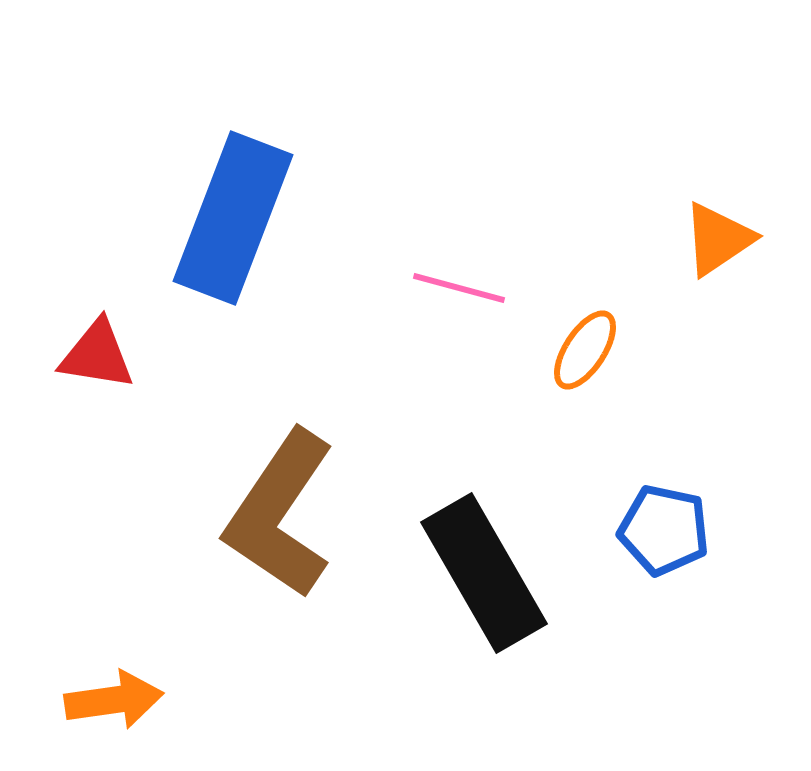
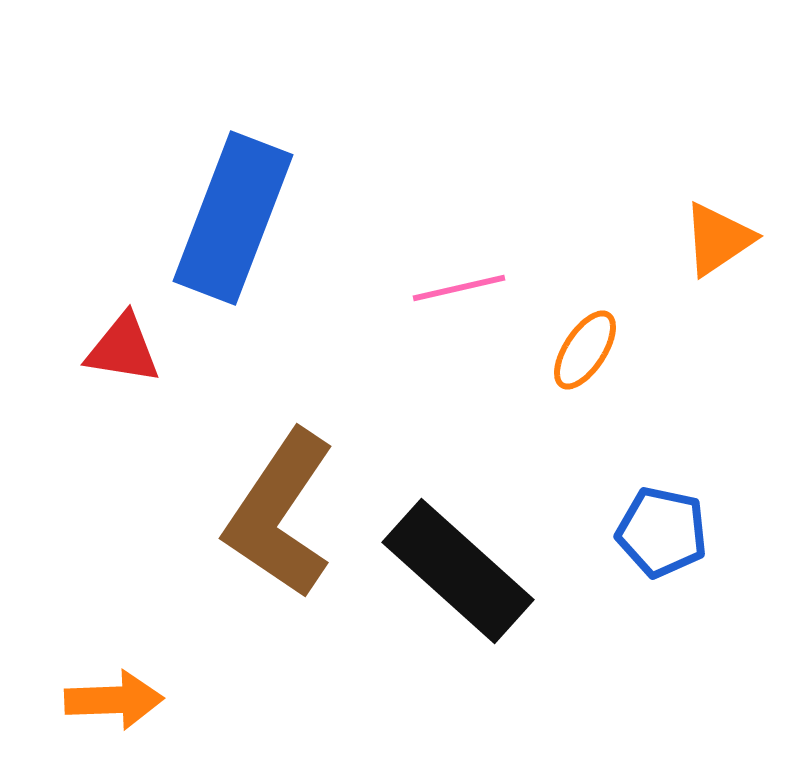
pink line: rotated 28 degrees counterclockwise
red triangle: moved 26 px right, 6 px up
blue pentagon: moved 2 px left, 2 px down
black rectangle: moved 26 px left, 2 px up; rotated 18 degrees counterclockwise
orange arrow: rotated 6 degrees clockwise
